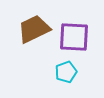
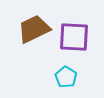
cyan pentagon: moved 5 px down; rotated 20 degrees counterclockwise
